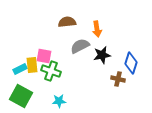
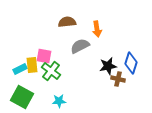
black star: moved 6 px right, 11 px down
green cross: rotated 18 degrees clockwise
green square: moved 1 px right, 1 px down
